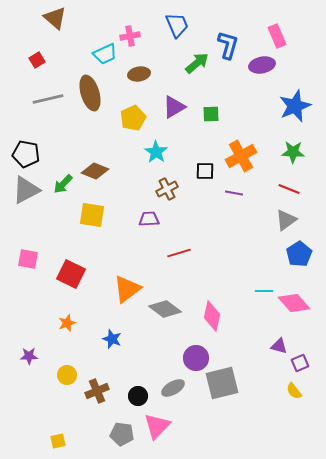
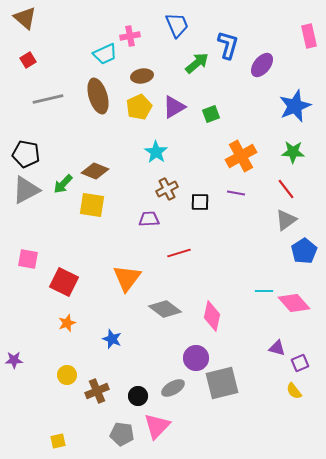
brown triangle at (55, 18): moved 30 px left
pink rectangle at (277, 36): moved 32 px right; rotated 10 degrees clockwise
red square at (37, 60): moved 9 px left
purple ellipse at (262, 65): rotated 40 degrees counterclockwise
brown ellipse at (139, 74): moved 3 px right, 2 px down
brown ellipse at (90, 93): moved 8 px right, 3 px down
green square at (211, 114): rotated 18 degrees counterclockwise
yellow pentagon at (133, 118): moved 6 px right, 11 px up
black square at (205, 171): moved 5 px left, 31 px down
red line at (289, 189): moved 3 px left; rotated 30 degrees clockwise
purple line at (234, 193): moved 2 px right
yellow square at (92, 215): moved 10 px up
blue pentagon at (299, 254): moved 5 px right, 3 px up
red square at (71, 274): moved 7 px left, 8 px down
orange triangle at (127, 289): moved 11 px up; rotated 16 degrees counterclockwise
purple triangle at (279, 346): moved 2 px left, 2 px down
purple star at (29, 356): moved 15 px left, 4 px down
